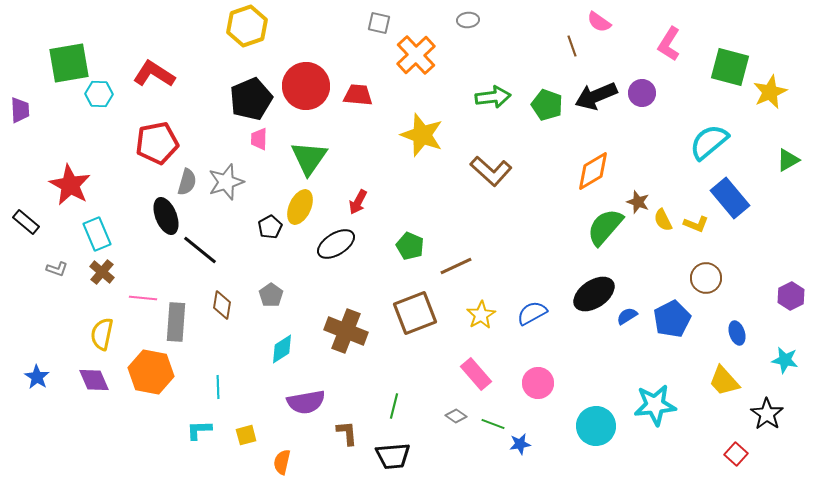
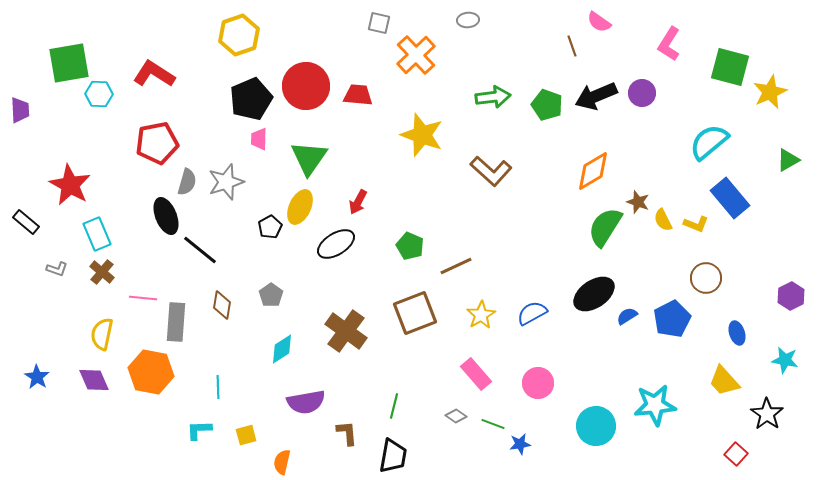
yellow hexagon at (247, 26): moved 8 px left, 9 px down
green semicircle at (605, 227): rotated 9 degrees counterclockwise
brown cross at (346, 331): rotated 15 degrees clockwise
black trapezoid at (393, 456): rotated 75 degrees counterclockwise
